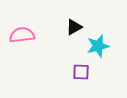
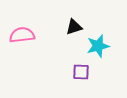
black triangle: rotated 12 degrees clockwise
